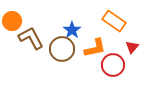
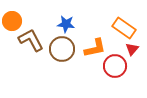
orange rectangle: moved 10 px right, 7 px down
blue star: moved 6 px left, 6 px up; rotated 30 degrees counterclockwise
brown L-shape: moved 2 px down
red triangle: moved 2 px down
red circle: moved 2 px right, 1 px down
